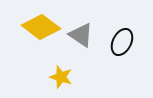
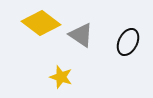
yellow diamond: moved 4 px up
black ellipse: moved 6 px right
